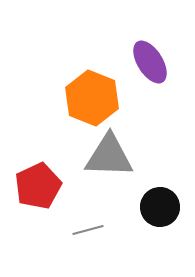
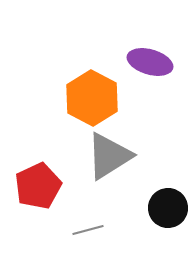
purple ellipse: rotated 42 degrees counterclockwise
orange hexagon: rotated 6 degrees clockwise
gray triangle: rotated 34 degrees counterclockwise
black circle: moved 8 px right, 1 px down
